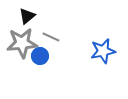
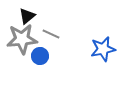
gray line: moved 3 px up
gray star: moved 4 px up
blue star: moved 2 px up
